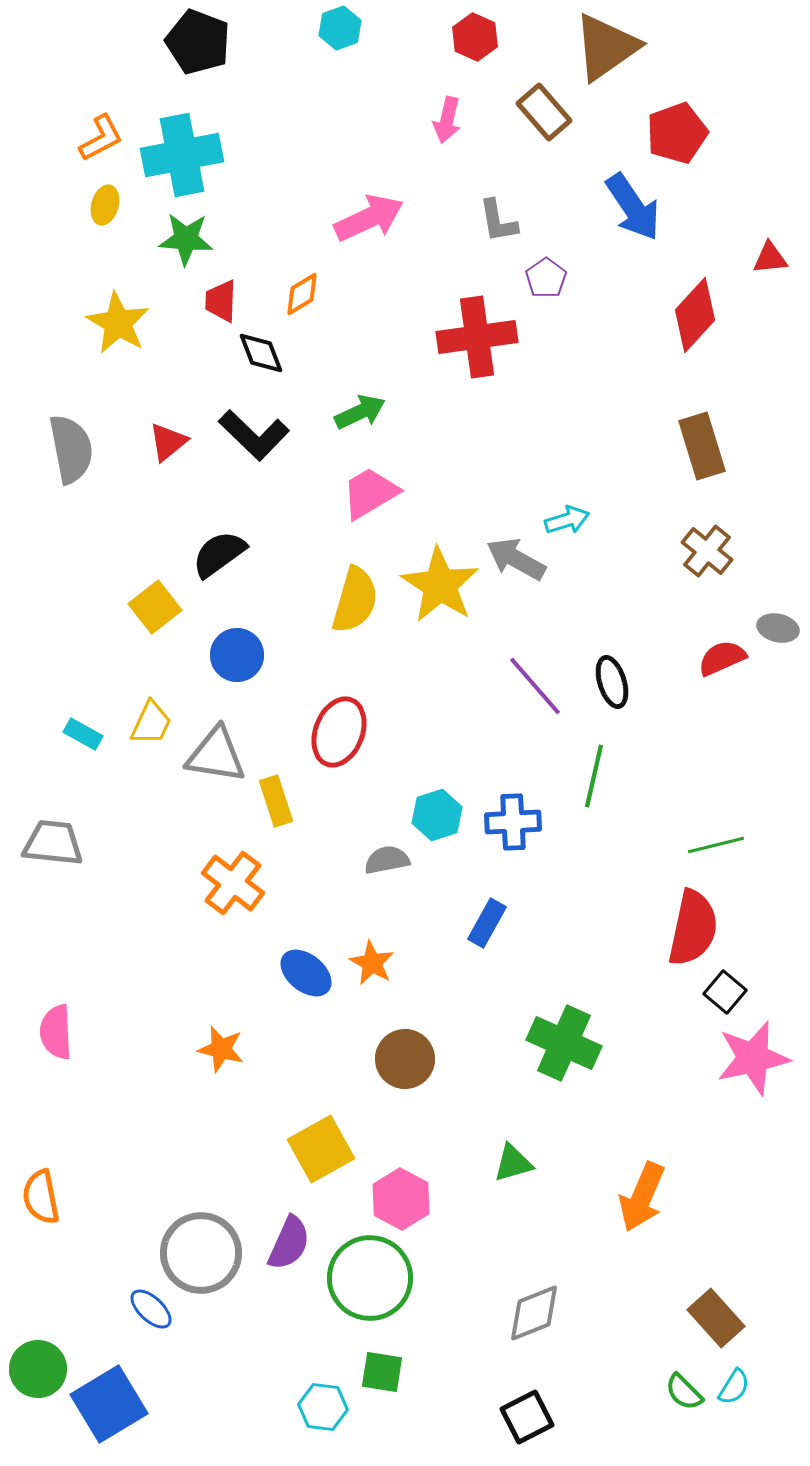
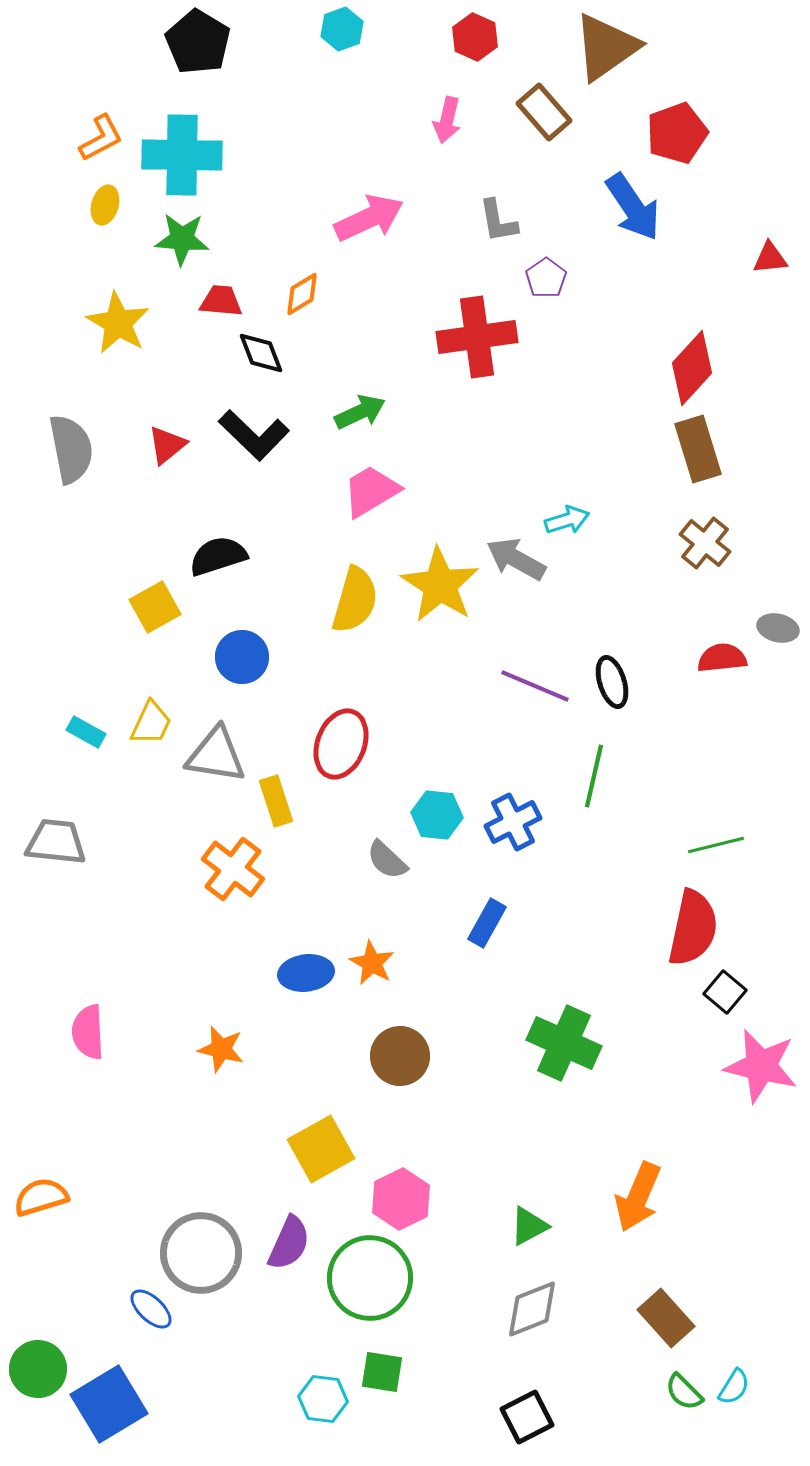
cyan hexagon at (340, 28): moved 2 px right, 1 px down
black pentagon at (198, 42): rotated 10 degrees clockwise
cyan cross at (182, 155): rotated 12 degrees clockwise
green star at (186, 239): moved 4 px left
red trapezoid at (221, 301): rotated 93 degrees clockwise
red diamond at (695, 315): moved 3 px left, 53 px down
red triangle at (168, 442): moved 1 px left, 3 px down
brown rectangle at (702, 446): moved 4 px left, 3 px down
pink trapezoid at (370, 493): moved 1 px right, 2 px up
brown cross at (707, 551): moved 2 px left, 8 px up
black semicircle at (219, 554): moved 1 px left, 2 px down; rotated 18 degrees clockwise
yellow square at (155, 607): rotated 9 degrees clockwise
blue circle at (237, 655): moved 5 px right, 2 px down
red semicircle at (722, 658): rotated 18 degrees clockwise
purple line at (535, 686): rotated 26 degrees counterclockwise
red ellipse at (339, 732): moved 2 px right, 12 px down
cyan rectangle at (83, 734): moved 3 px right, 2 px up
cyan hexagon at (437, 815): rotated 24 degrees clockwise
blue cross at (513, 822): rotated 24 degrees counterclockwise
gray trapezoid at (53, 843): moved 3 px right, 1 px up
gray semicircle at (387, 860): rotated 126 degrees counterclockwise
orange cross at (233, 883): moved 14 px up
blue ellipse at (306, 973): rotated 46 degrees counterclockwise
pink semicircle at (56, 1032): moved 32 px right
pink star at (753, 1058): moved 8 px right, 8 px down; rotated 26 degrees clockwise
brown circle at (405, 1059): moved 5 px left, 3 px up
green triangle at (513, 1163): moved 16 px right, 63 px down; rotated 12 degrees counterclockwise
orange semicircle at (41, 1197): rotated 84 degrees clockwise
orange arrow at (642, 1197): moved 4 px left
pink hexagon at (401, 1199): rotated 6 degrees clockwise
gray diamond at (534, 1313): moved 2 px left, 4 px up
brown rectangle at (716, 1318): moved 50 px left
cyan hexagon at (323, 1407): moved 8 px up
